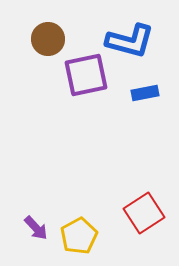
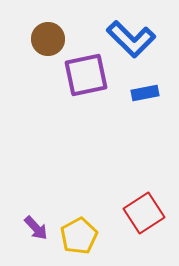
blue L-shape: moved 1 px right, 2 px up; rotated 30 degrees clockwise
